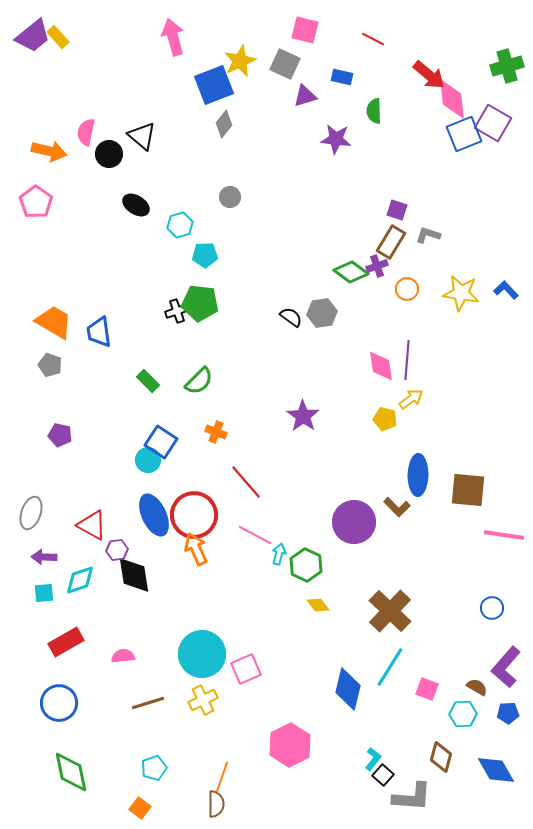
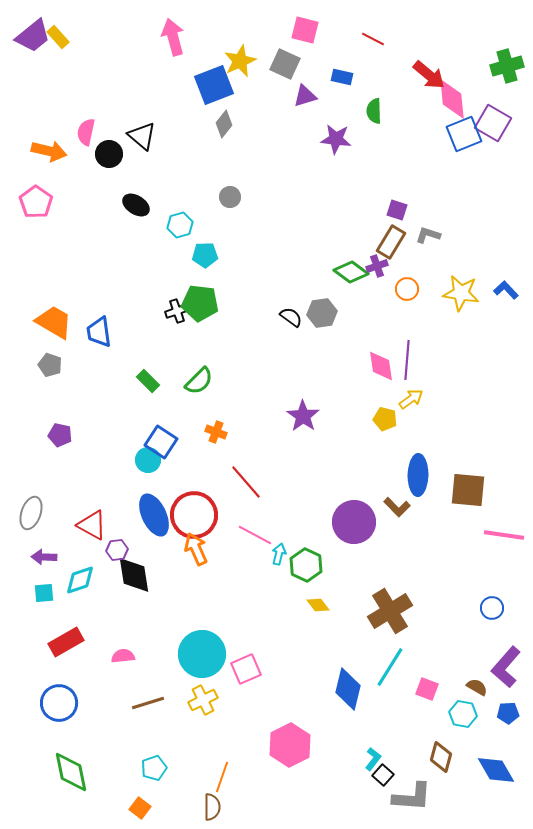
brown cross at (390, 611): rotated 15 degrees clockwise
cyan hexagon at (463, 714): rotated 12 degrees clockwise
brown semicircle at (216, 804): moved 4 px left, 3 px down
